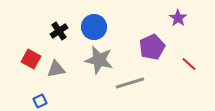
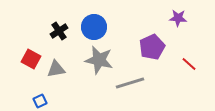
purple star: rotated 30 degrees counterclockwise
